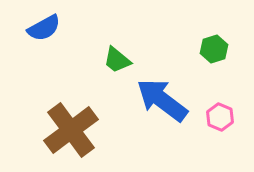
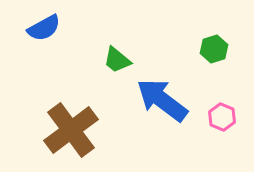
pink hexagon: moved 2 px right
